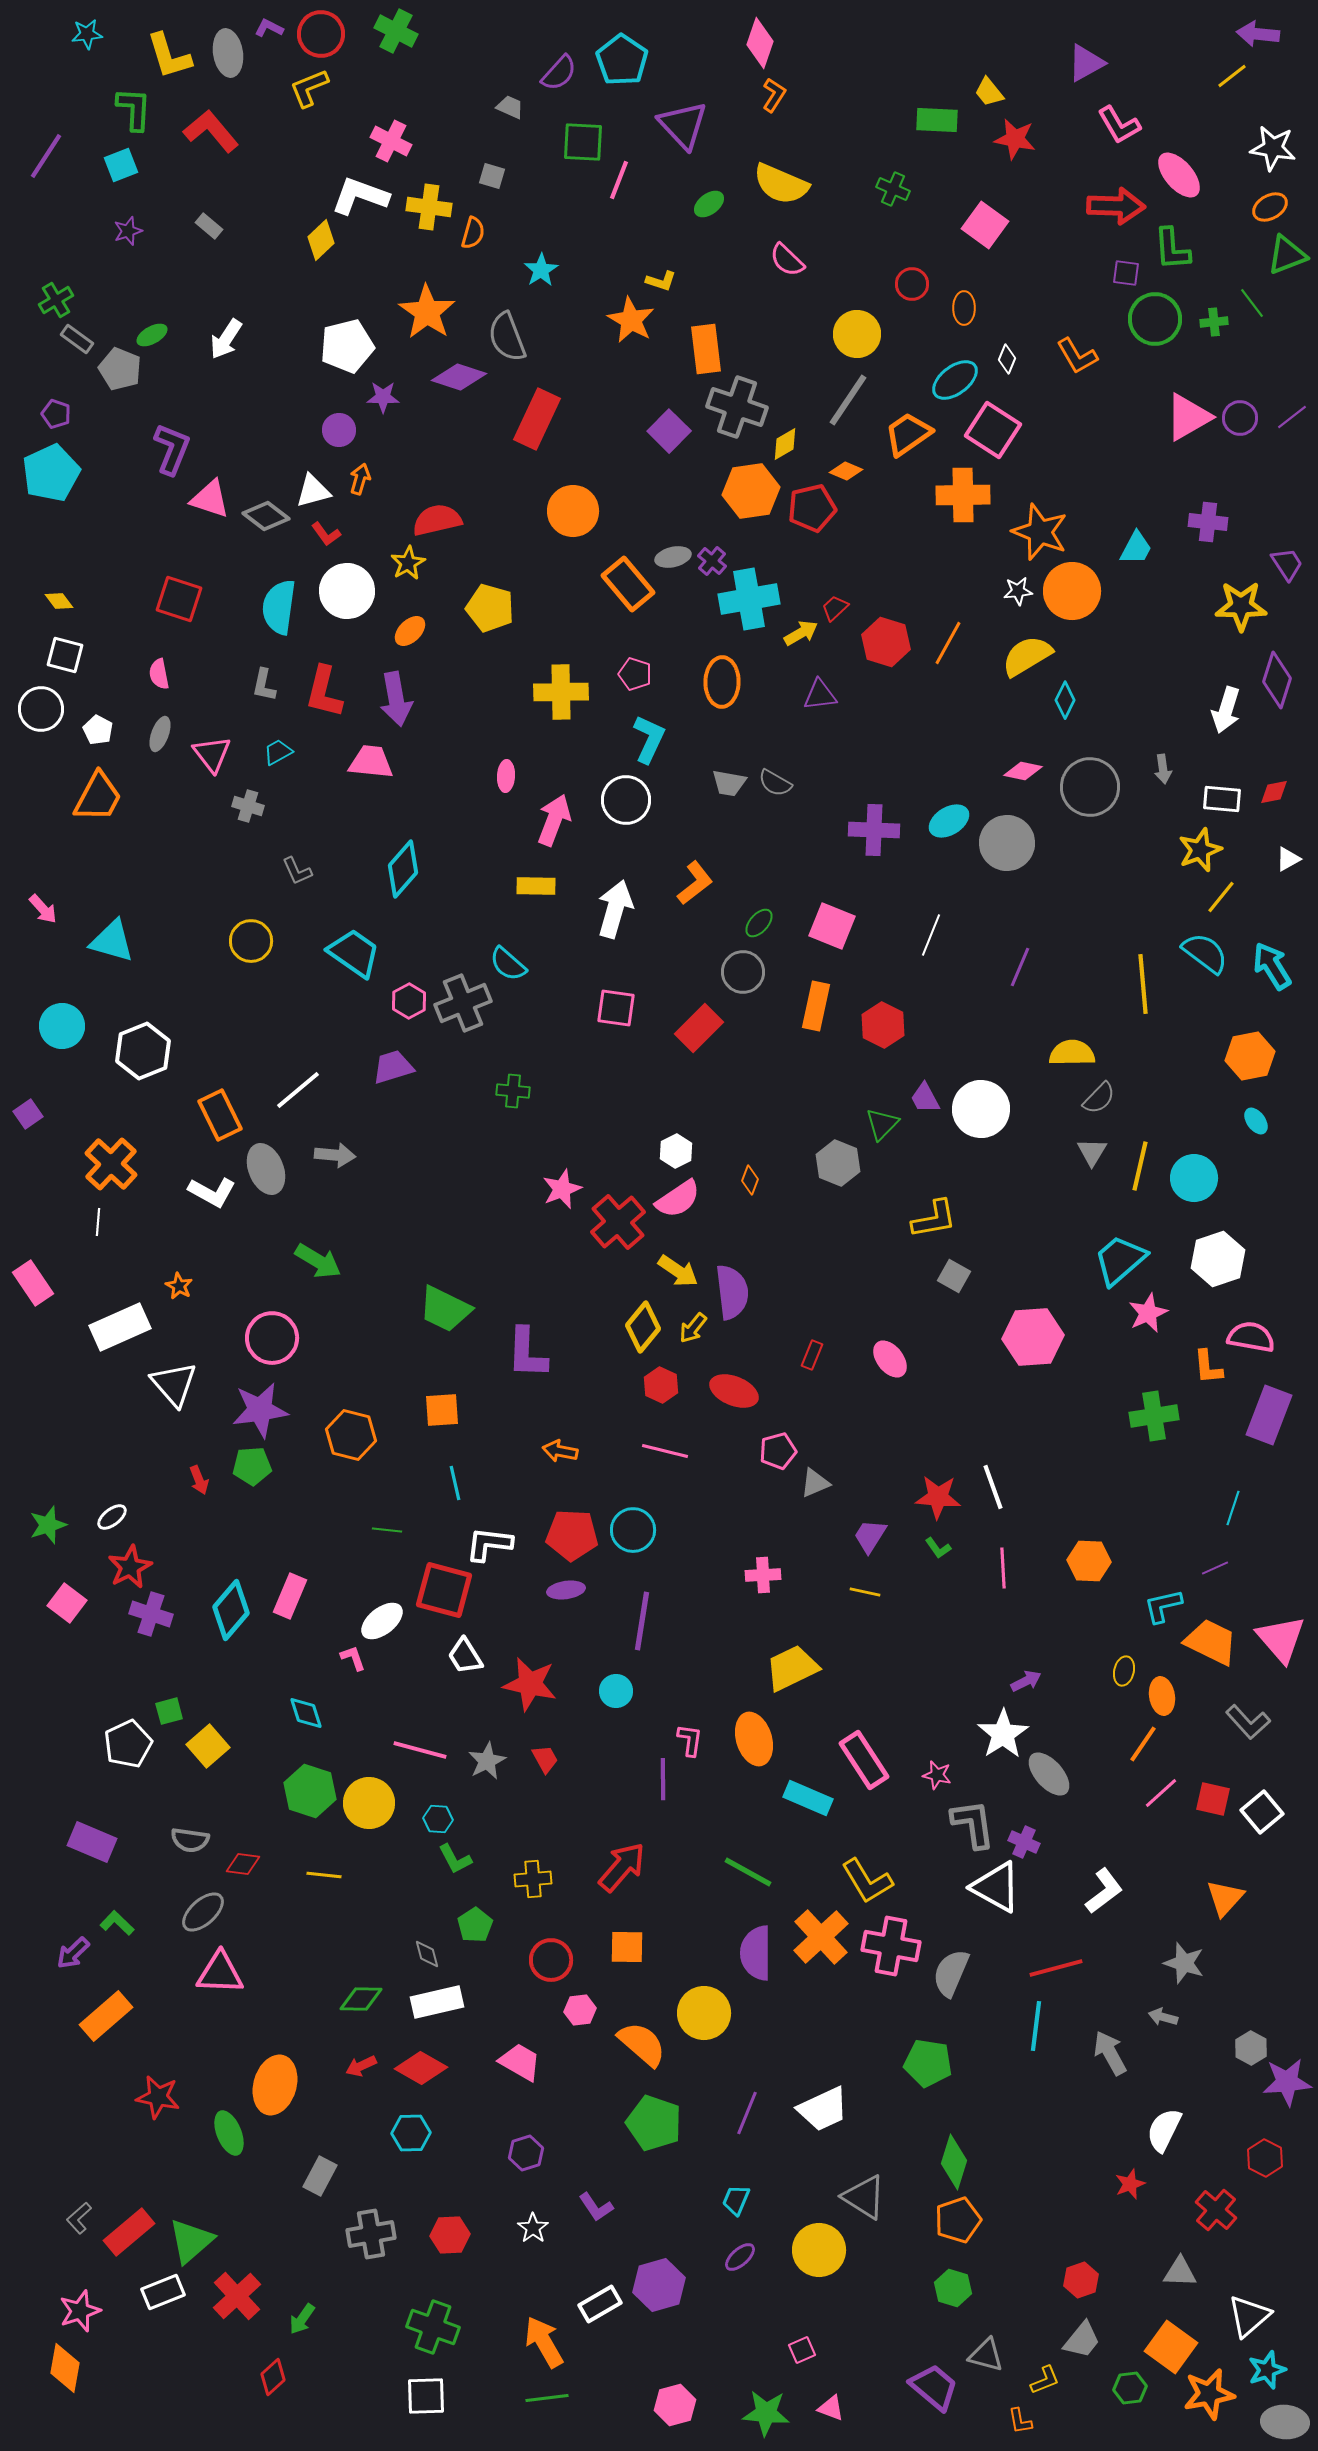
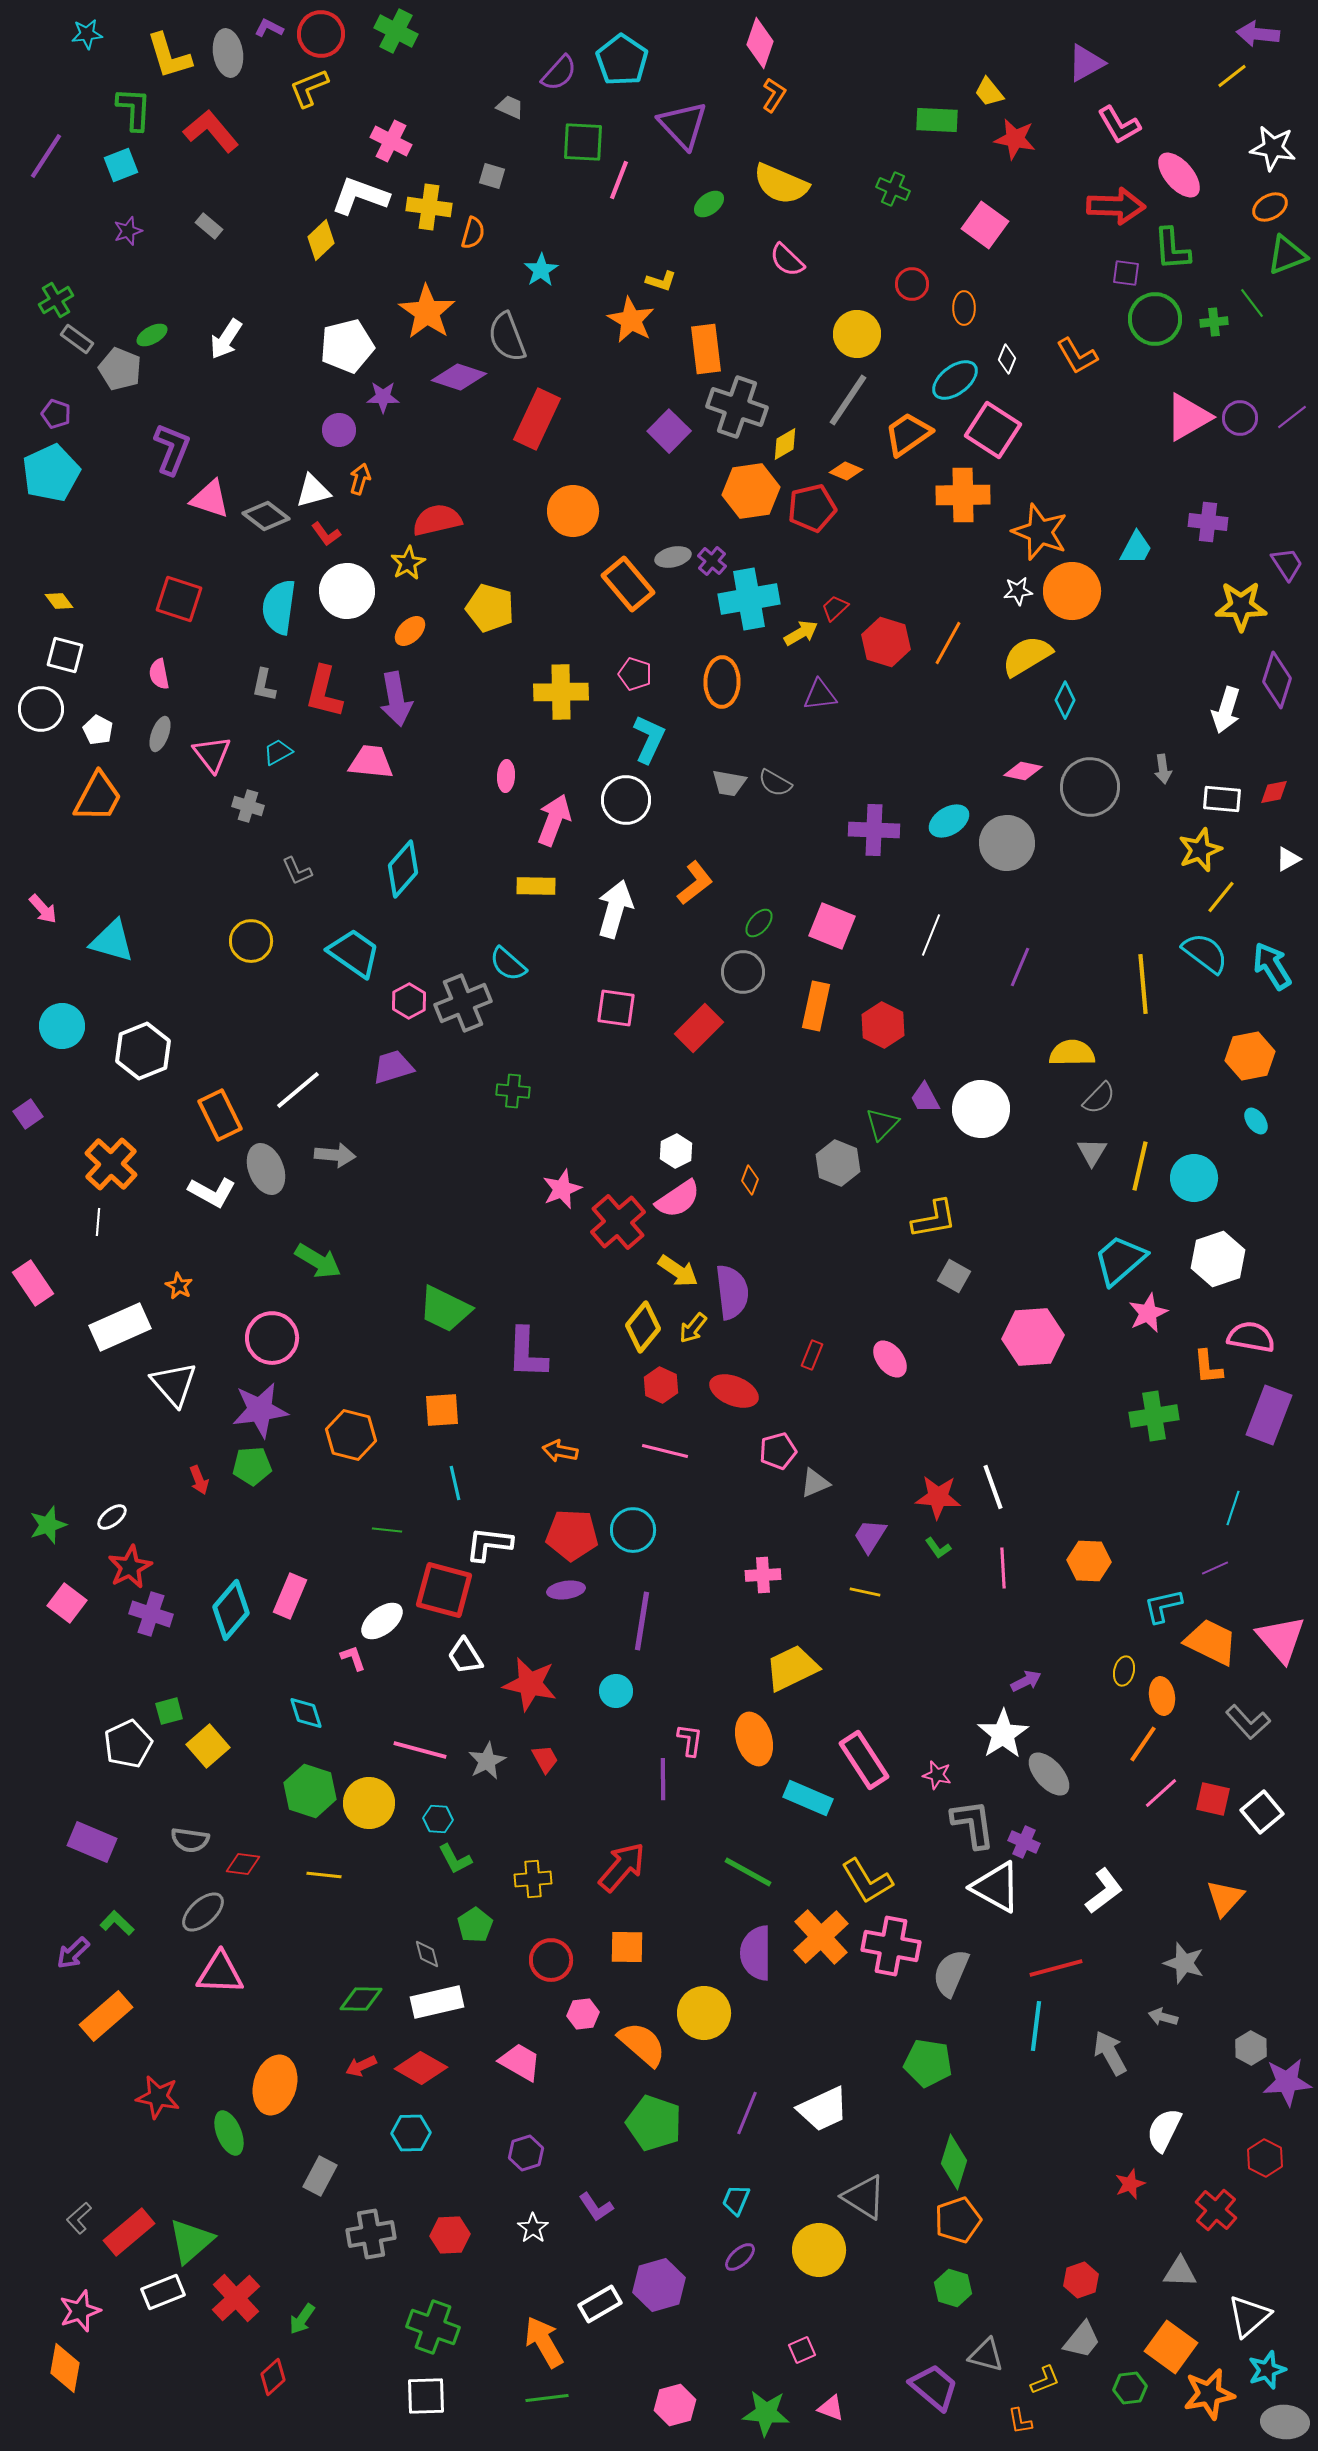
pink hexagon at (580, 2010): moved 3 px right, 4 px down
red cross at (237, 2296): moved 1 px left, 2 px down
